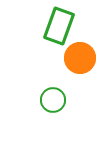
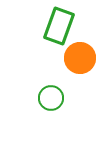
green circle: moved 2 px left, 2 px up
